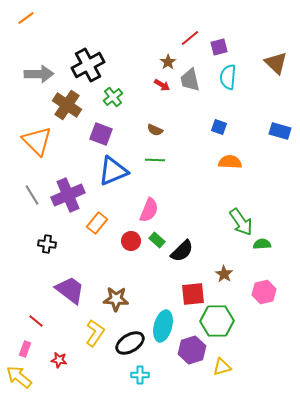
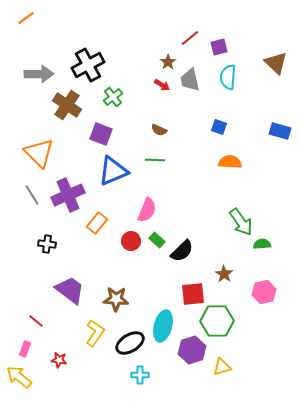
brown semicircle at (155, 130): moved 4 px right
orange triangle at (37, 141): moved 2 px right, 12 px down
pink semicircle at (149, 210): moved 2 px left
